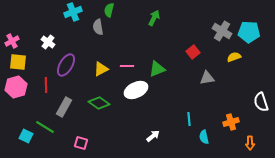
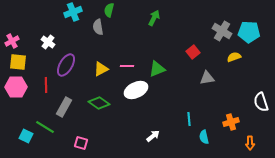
pink hexagon: rotated 15 degrees clockwise
